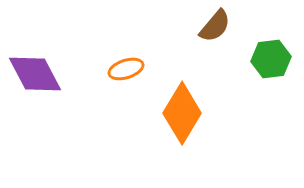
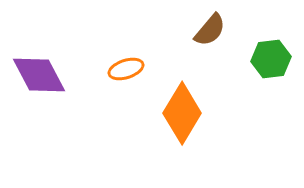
brown semicircle: moved 5 px left, 4 px down
purple diamond: moved 4 px right, 1 px down
